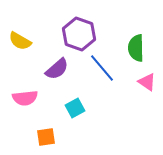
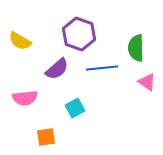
blue line: rotated 56 degrees counterclockwise
